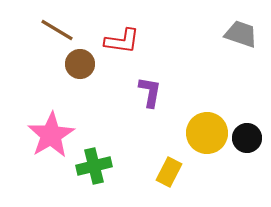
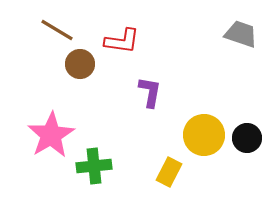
yellow circle: moved 3 px left, 2 px down
green cross: rotated 8 degrees clockwise
